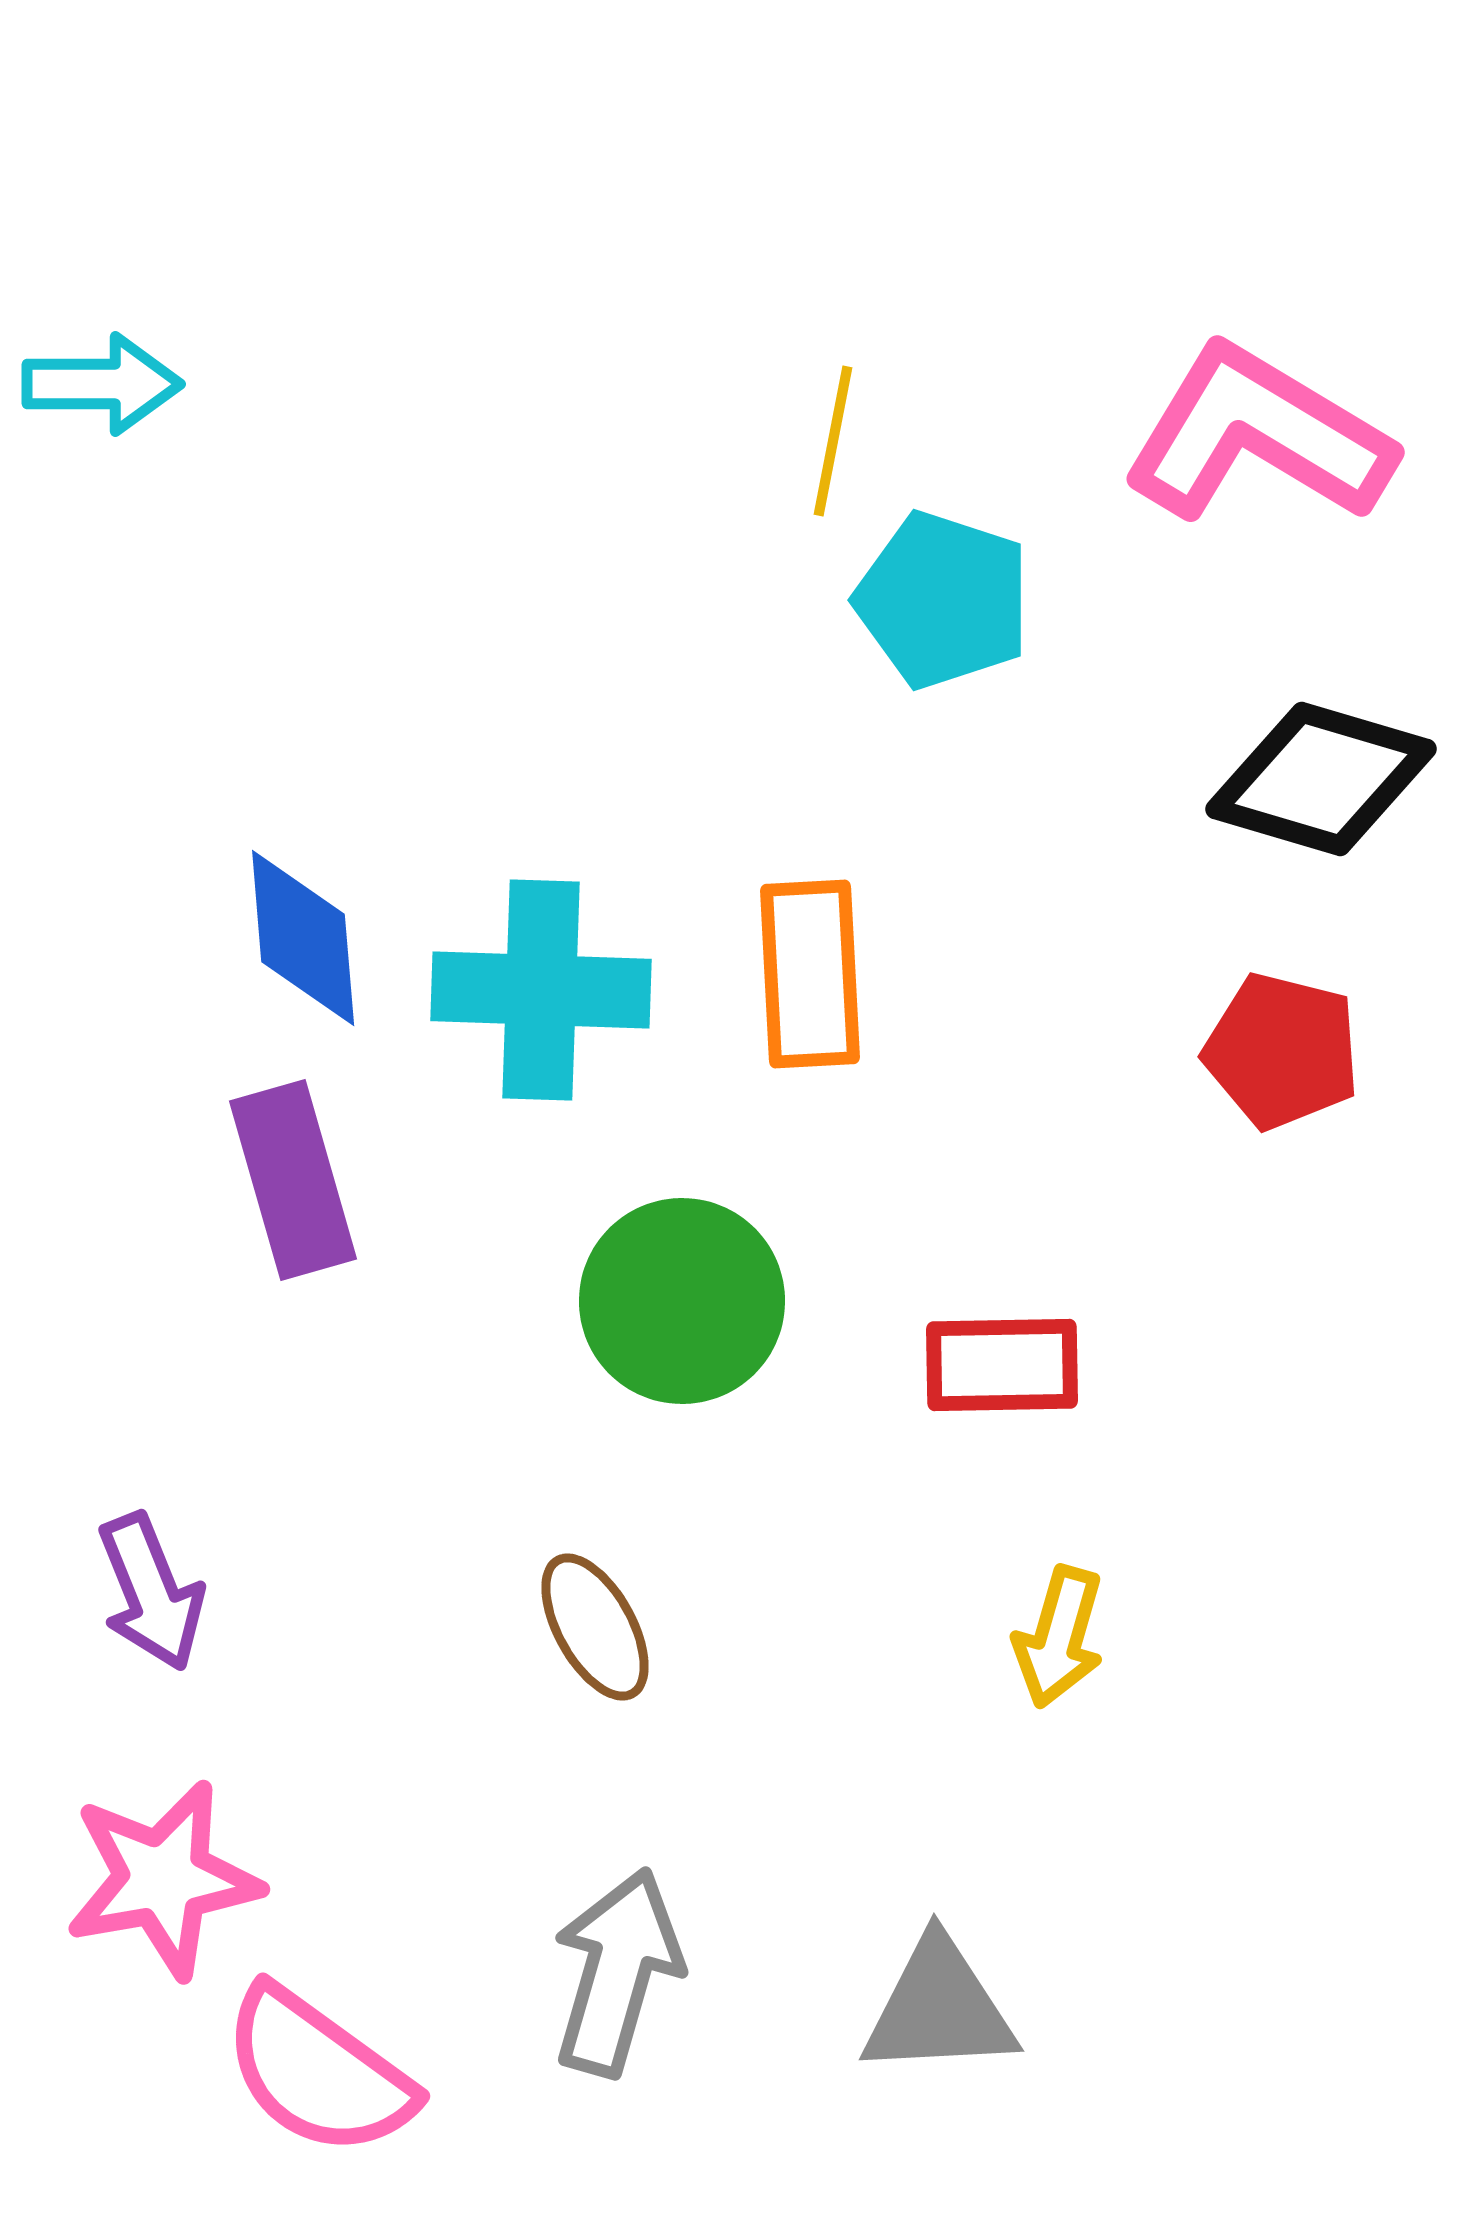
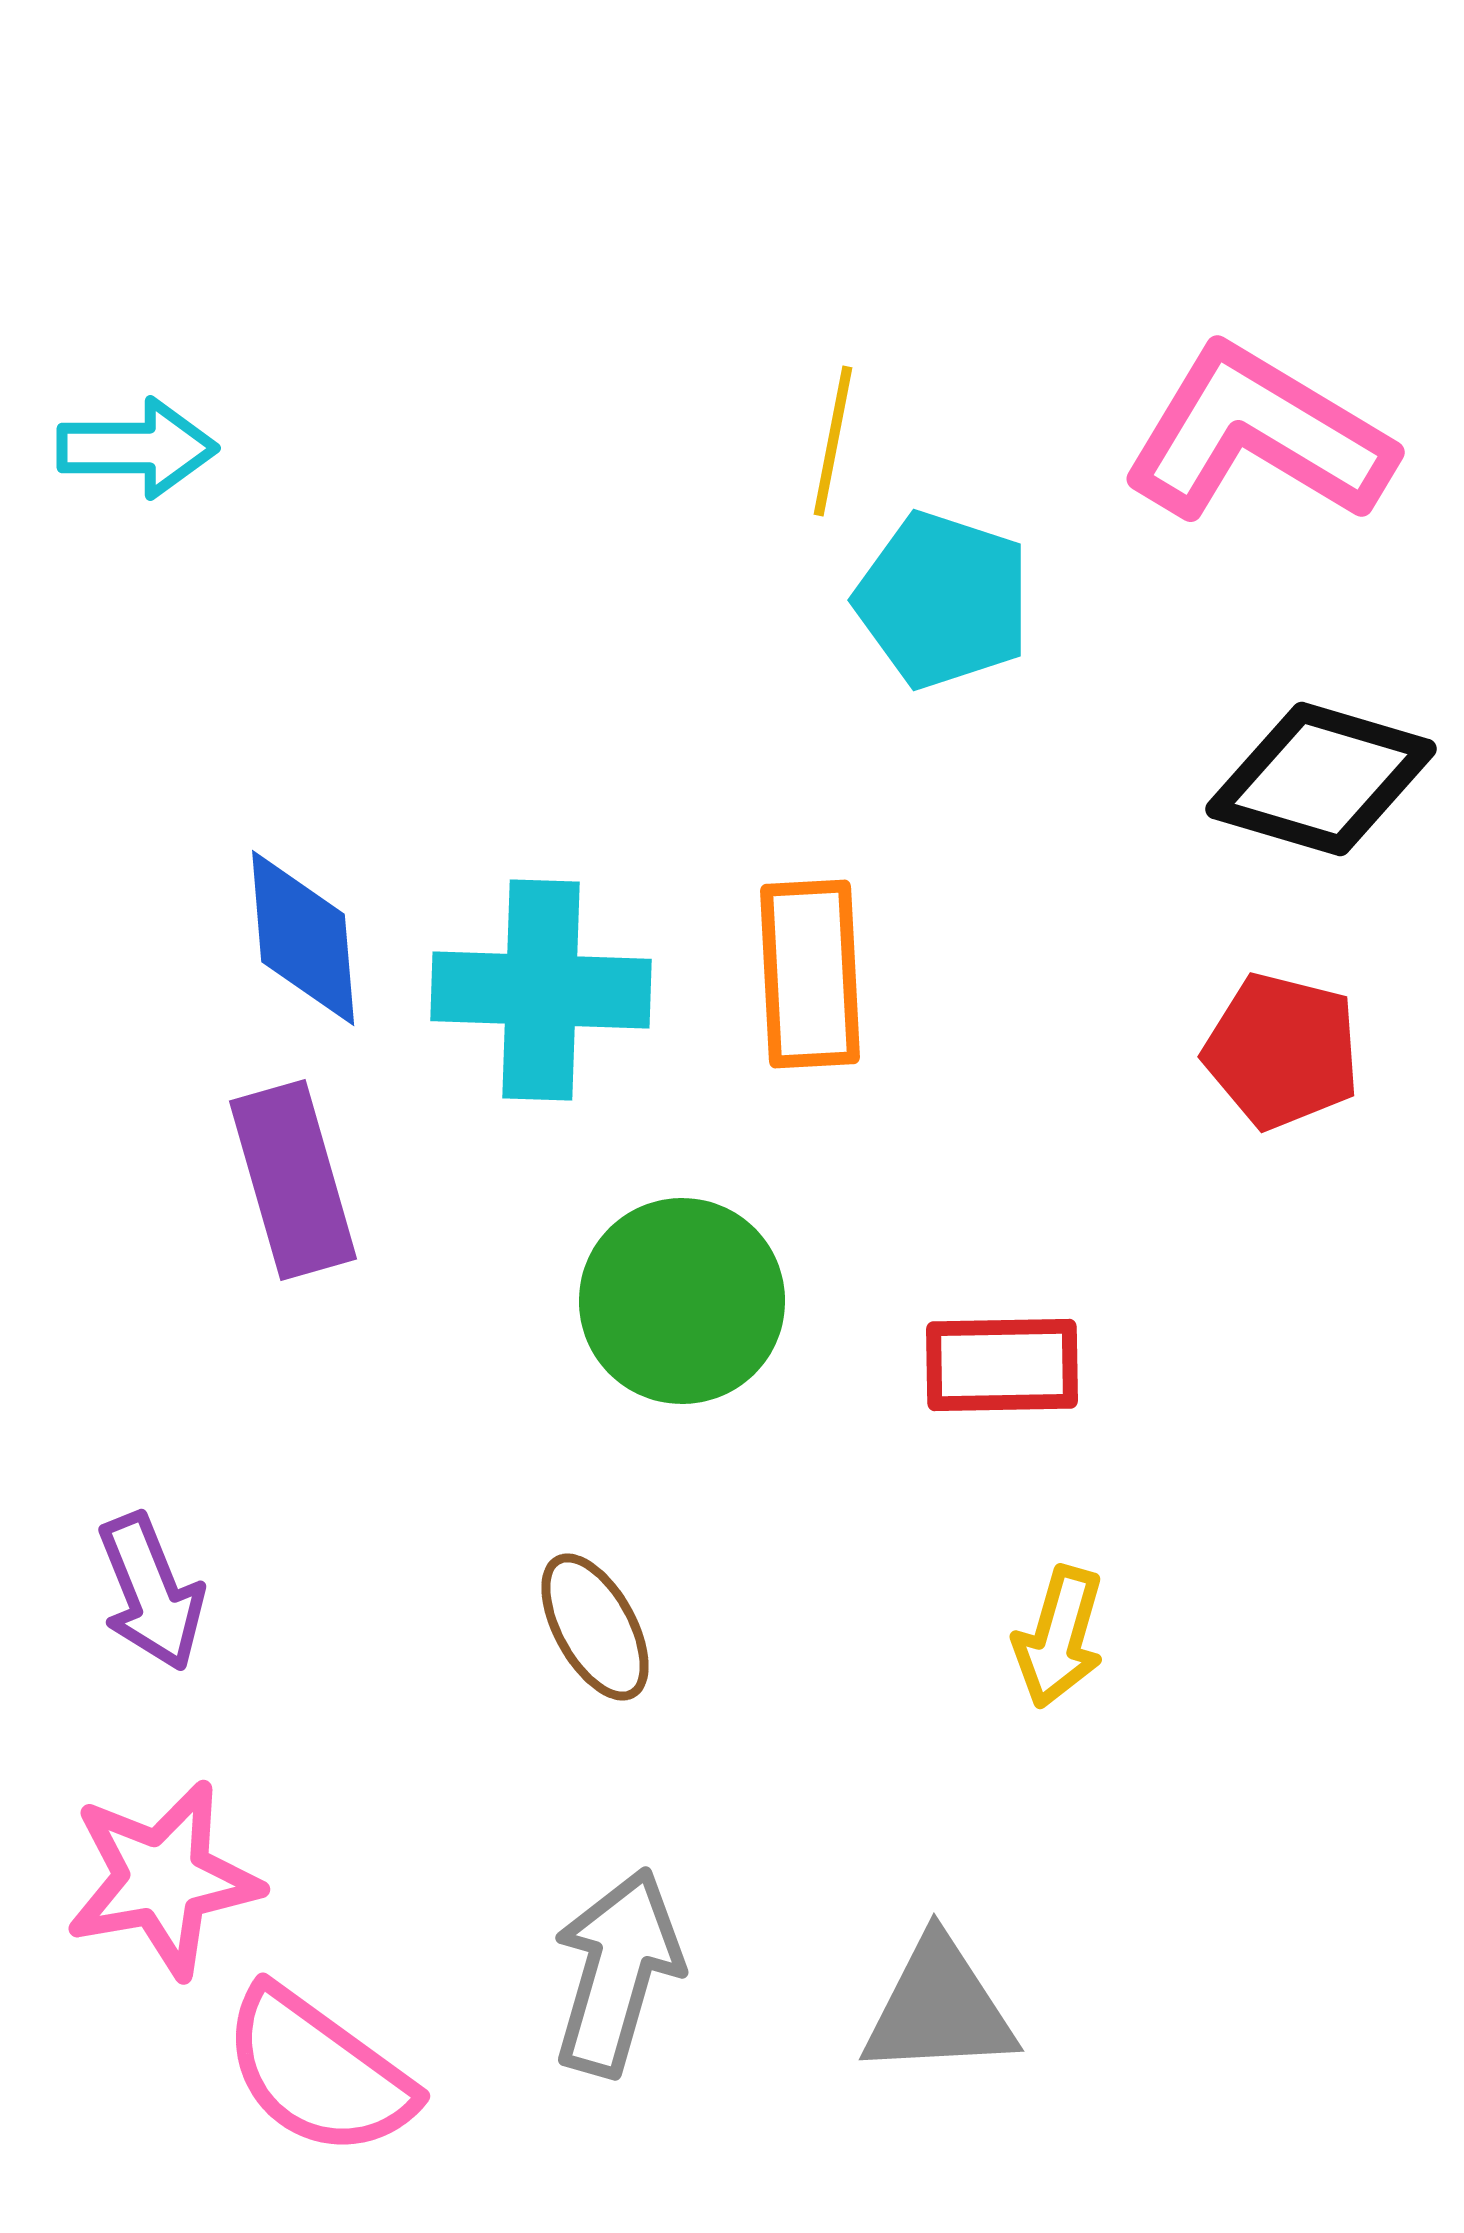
cyan arrow: moved 35 px right, 64 px down
